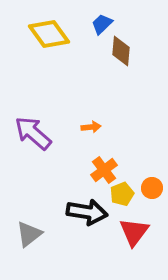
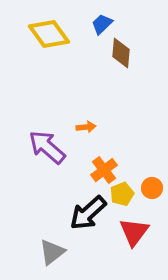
brown diamond: moved 2 px down
orange arrow: moved 5 px left
purple arrow: moved 14 px right, 14 px down
black arrow: moved 1 px right, 1 px down; rotated 129 degrees clockwise
gray triangle: moved 23 px right, 18 px down
